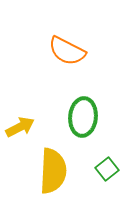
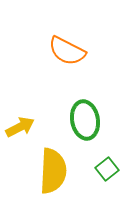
green ellipse: moved 2 px right, 3 px down; rotated 15 degrees counterclockwise
